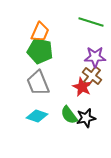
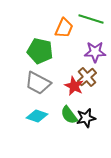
green line: moved 3 px up
orange trapezoid: moved 24 px right, 4 px up
purple star: moved 5 px up
brown cross: moved 5 px left, 1 px down; rotated 12 degrees clockwise
gray trapezoid: rotated 40 degrees counterclockwise
red star: moved 8 px left, 1 px up
